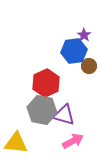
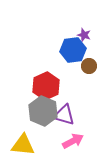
purple star: rotated 16 degrees counterclockwise
blue hexagon: moved 1 px left, 1 px up
red hexagon: moved 3 px down
gray hexagon: moved 1 px right, 1 px down; rotated 12 degrees clockwise
yellow triangle: moved 7 px right, 2 px down
